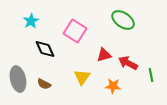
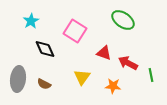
red triangle: moved 2 px up; rotated 35 degrees clockwise
gray ellipse: rotated 20 degrees clockwise
